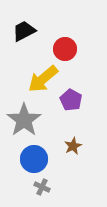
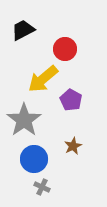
black trapezoid: moved 1 px left, 1 px up
